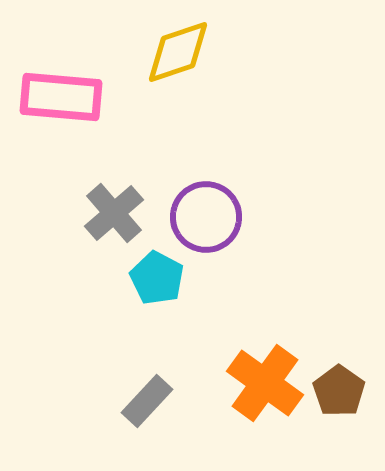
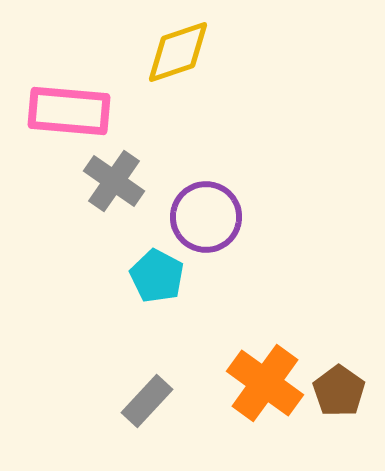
pink rectangle: moved 8 px right, 14 px down
gray cross: moved 32 px up; rotated 14 degrees counterclockwise
cyan pentagon: moved 2 px up
